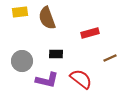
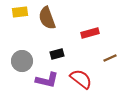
black rectangle: moved 1 px right; rotated 16 degrees counterclockwise
